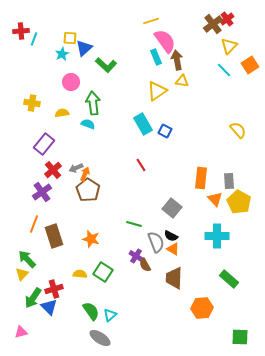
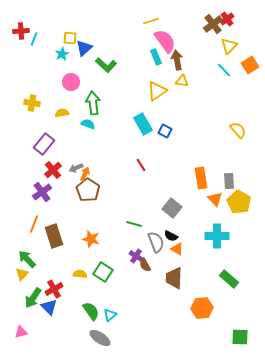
orange rectangle at (201, 178): rotated 15 degrees counterclockwise
orange triangle at (173, 249): moved 4 px right
red cross at (54, 289): rotated 12 degrees counterclockwise
